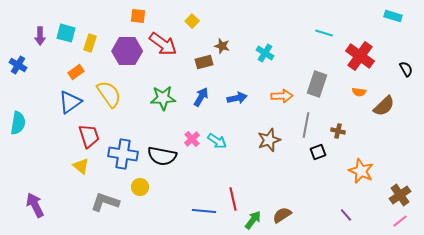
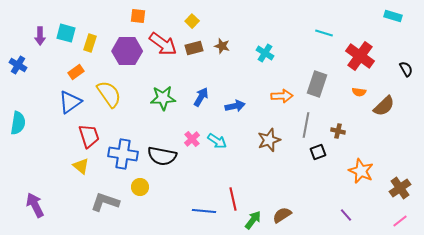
brown rectangle at (204, 62): moved 10 px left, 14 px up
blue arrow at (237, 98): moved 2 px left, 8 px down
brown cross at (400, 195): moved 7 px up
